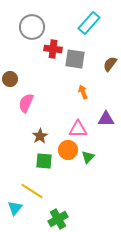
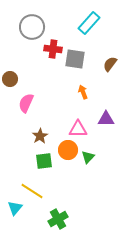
green square: rotated 12 degrees counterclockwise
